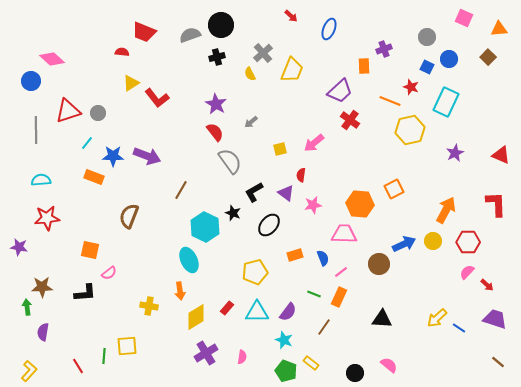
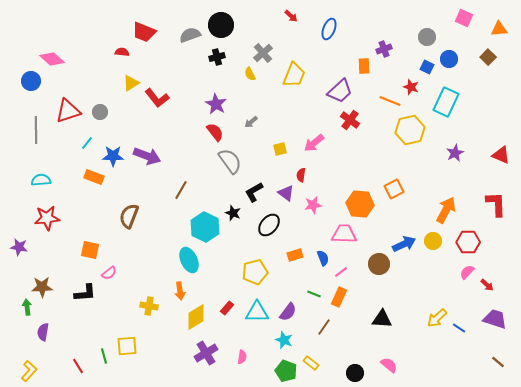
yellow trapezoid at (292, 70): moved 2 px right, 5 px down
gray circle at (98, 113): moved 2 px right, 1 px up
green line at (104, 356): rotated 21 degrees counterclockwise
